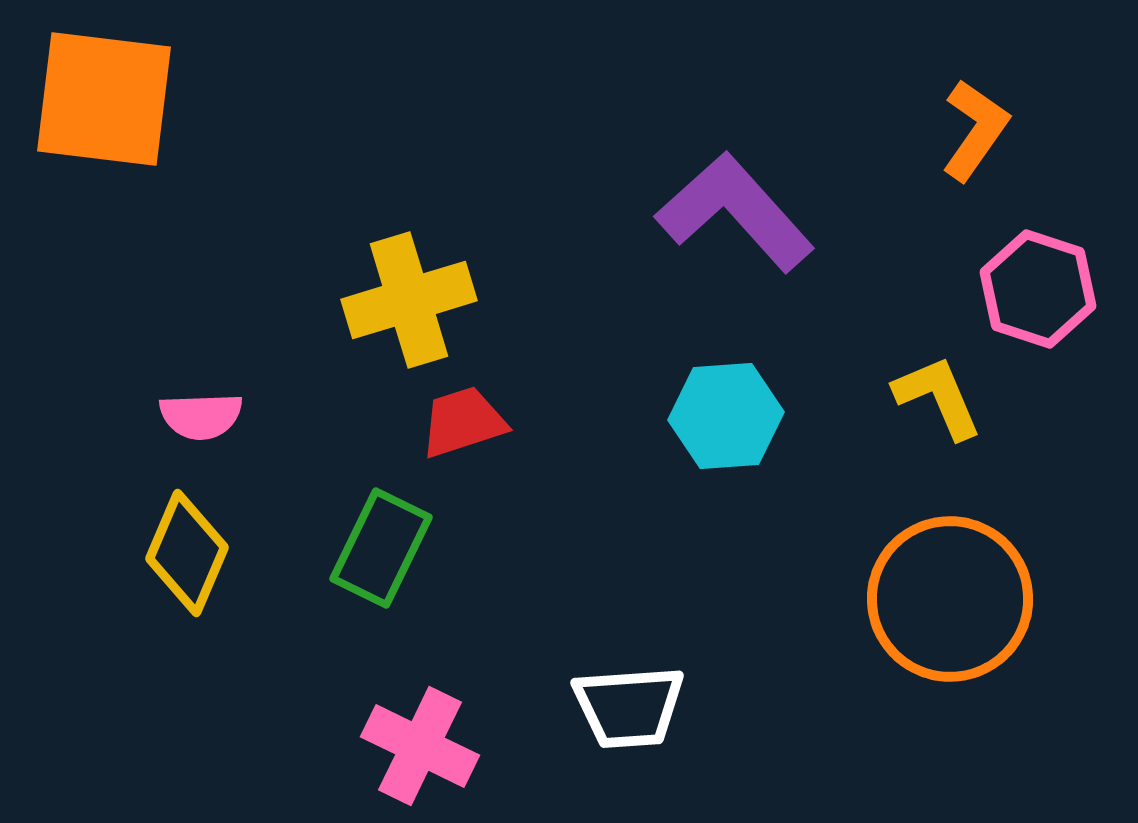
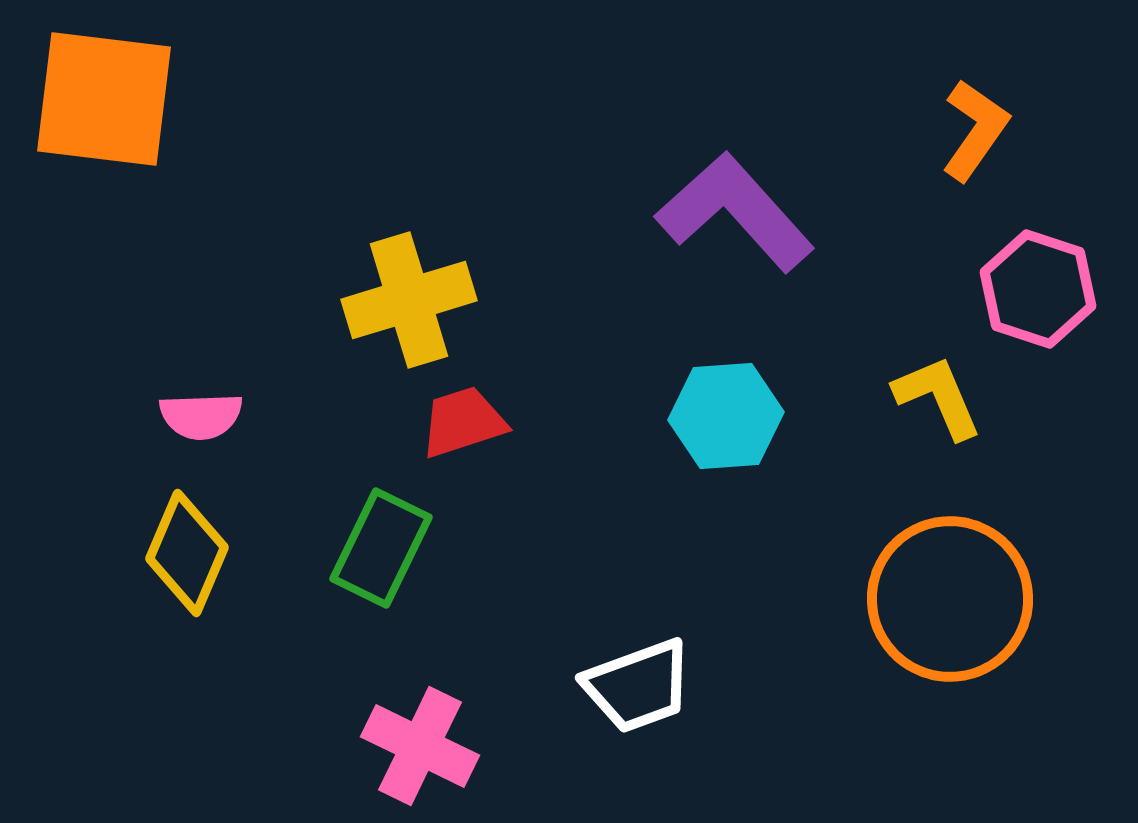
white trapezoid: moved 9 px right, 21 px up; rotated 16 degrees counterclockwise
